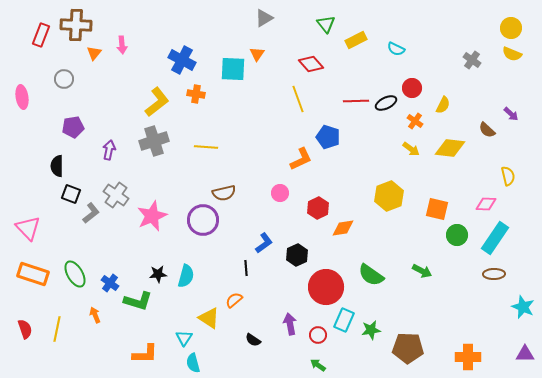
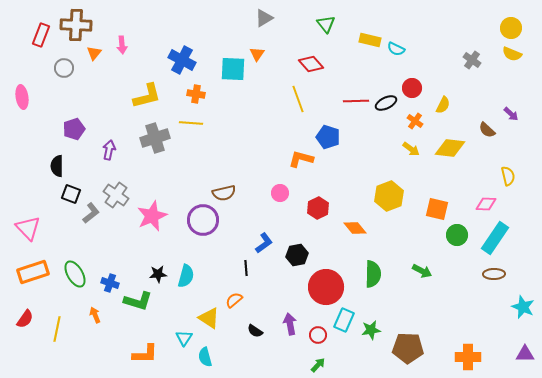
yellow rectangle at (356, 40): moved 14 px right; rotated 40 degrees clockwise
gray circle at (64, 79): moved 11 px up
yellow L-shape at (157, 102): moved 10 px left, 6 px up; rotated 24 degrees clockwise
purple pentagon at (73, 127): moved 1 px right, 2 px down; rotated 10 degrees counterclockwise
gray cross at (154, 141): moved 1 px right, 3 px up
yellow line at (206, 147): moved 15 px left, 24 px up
orange L-shape at (301, 159): rotated 140 degrees counterclockwise
orange diamond at (343, 228): moved 12 px right; rotated 60 degrees clockwise
black hexagon at (297, 255): rotated 15 degrees clockwise
orange rectangle at (33, 274): moved 2 px up; rotated 36 degrees counterclockwise
green semicircle at (371, 275): moved 2 px right, 1 px up; rotated 124 degrees counterclockwise
blue cross at (110, 283): rotated 18 degrees counterclockwise
red semicircle at (25, 329): moved 10 px up; rotated 54 degrees clockwise
black semicircle at (253, 340): moved 2 px right, 9 px up
cyan semicircle at (193, 363): moved 12 px right, 6 px up
green arrow at (318, 365): rotated 98 degrees clockwise
